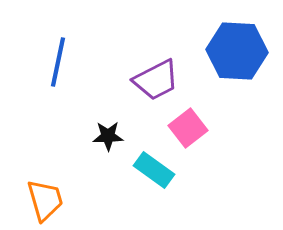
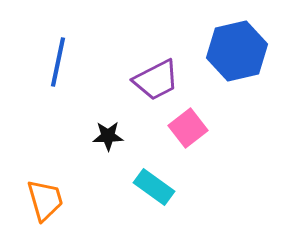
blue hexagon: rotated 16 degrees counterclockwise
cyan rectangle: moved 17 px down
